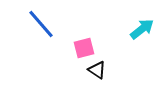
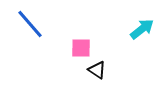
blue line: moved 11 px left
pink square: moved 3 px left; rotated 15 degrees clockwise
